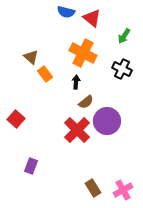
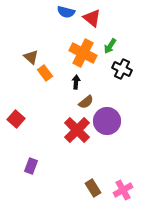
green arrow: moved 14 px left, 10 px down
orange rectangle: moved 1 px up
